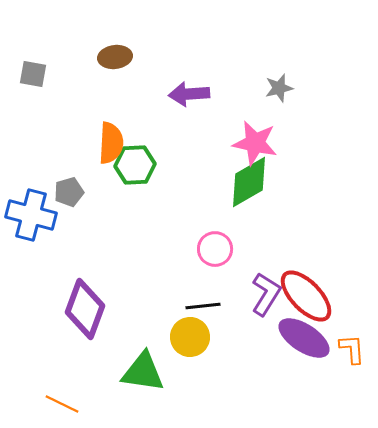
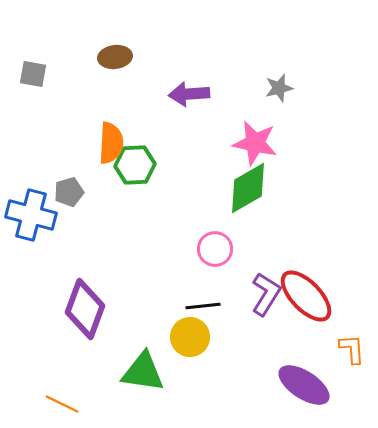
green diamond: moved 1 px left, 6 px down
purple ellipse: moved 47 px down
